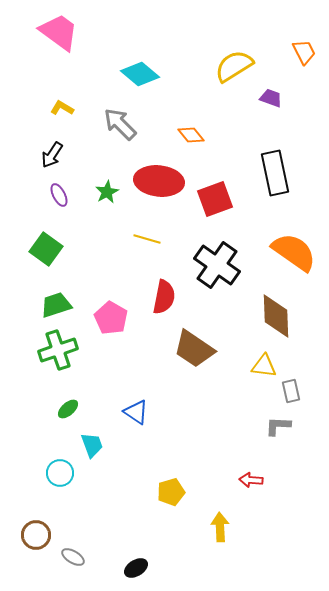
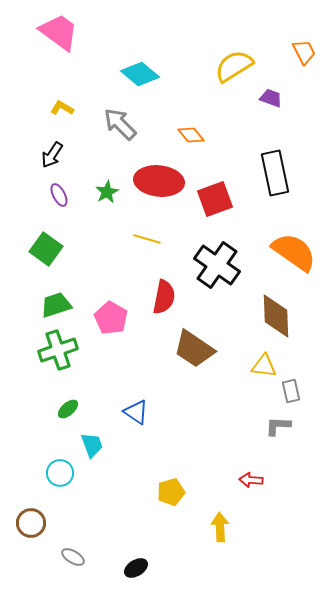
brown circle: moved 5 px left, 12 px up
